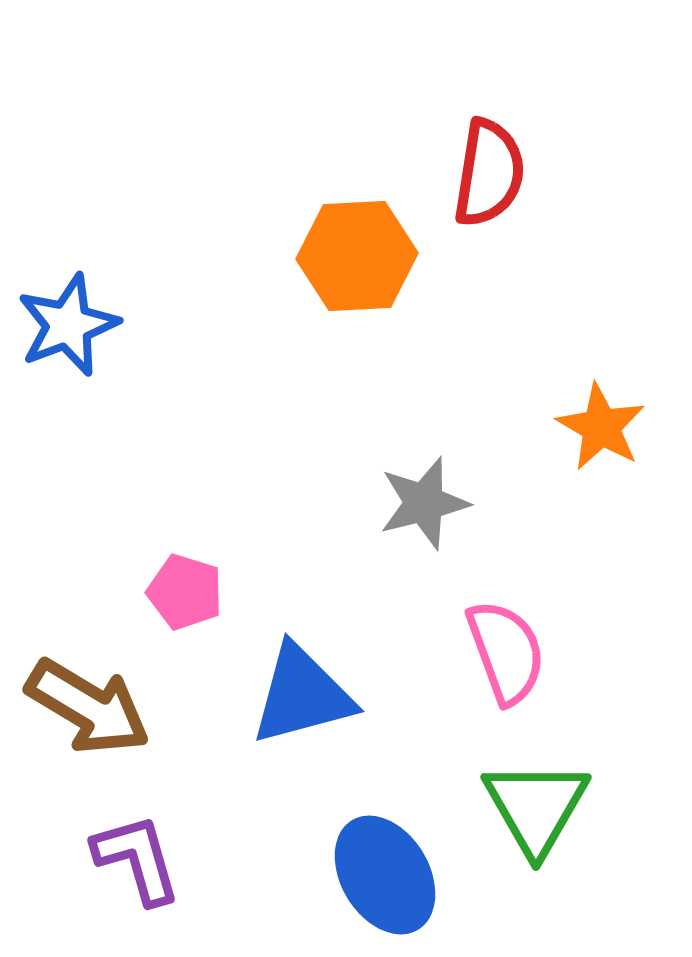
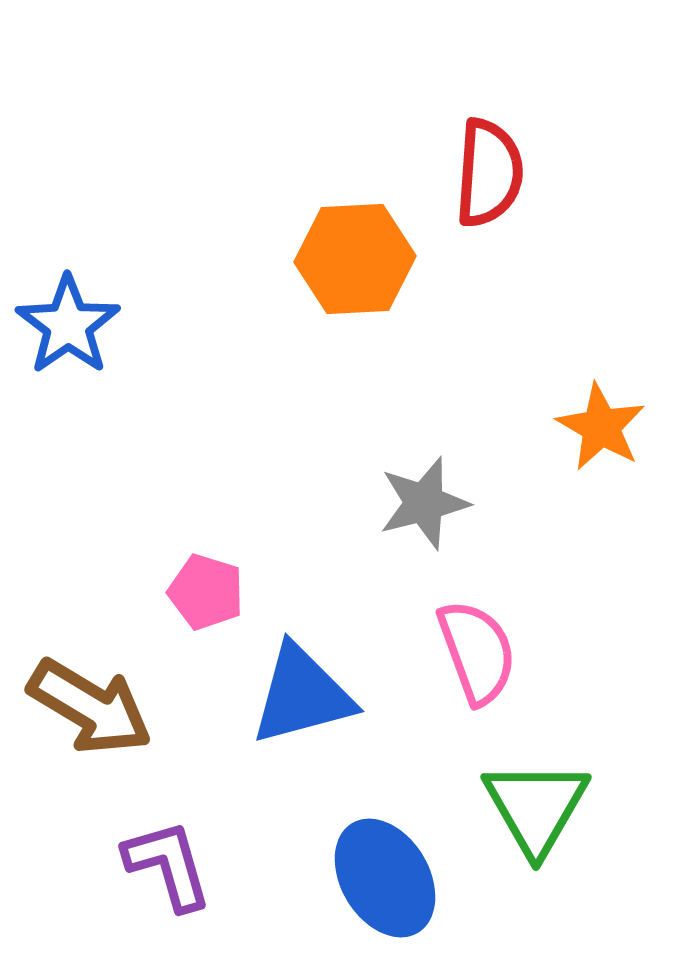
red semicircle: rotated 5 degrees counterclockwise
orange hexagon: moved 2 px left, 3 px down
blue star: rotated 14 degrees counterclockwise
pink pentagon: moved 21 px right
pink semicircle: moved 29 px left
brown arrow: moved 2 px right
purple L-shape: moved 31 px right, 6 px down
blue ellipse: moved 3 px down
